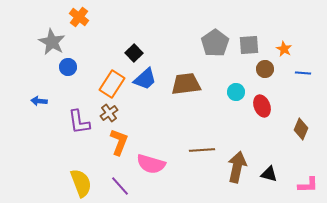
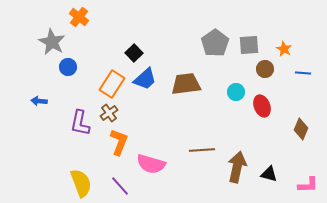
purple L-shape: moved 1 px right, 1 px down; rotated 20 degrees clockwise
